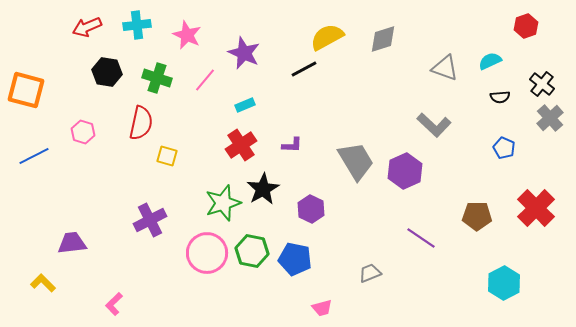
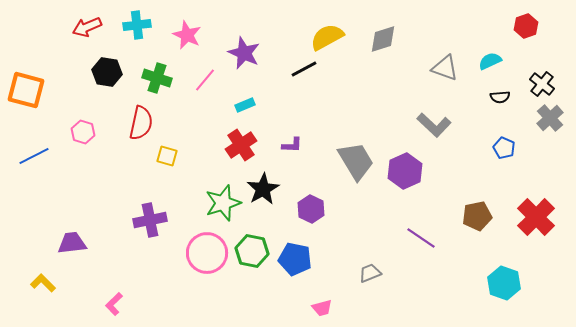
red cross at (536, 208): moved 9 px down
brown pentagon at (477, 216): rotated 12 degrees counterclockwise
purple cross at (150, 220): rotated 16 degrees clockwise
cyan hexagon at (504, 283): rotated 12 degrees counterclockwise
